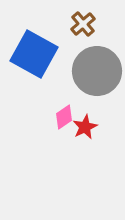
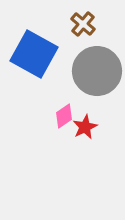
brown cross: rotated 10 degrees counterclockwise
pink diamond: moved 1 px up
